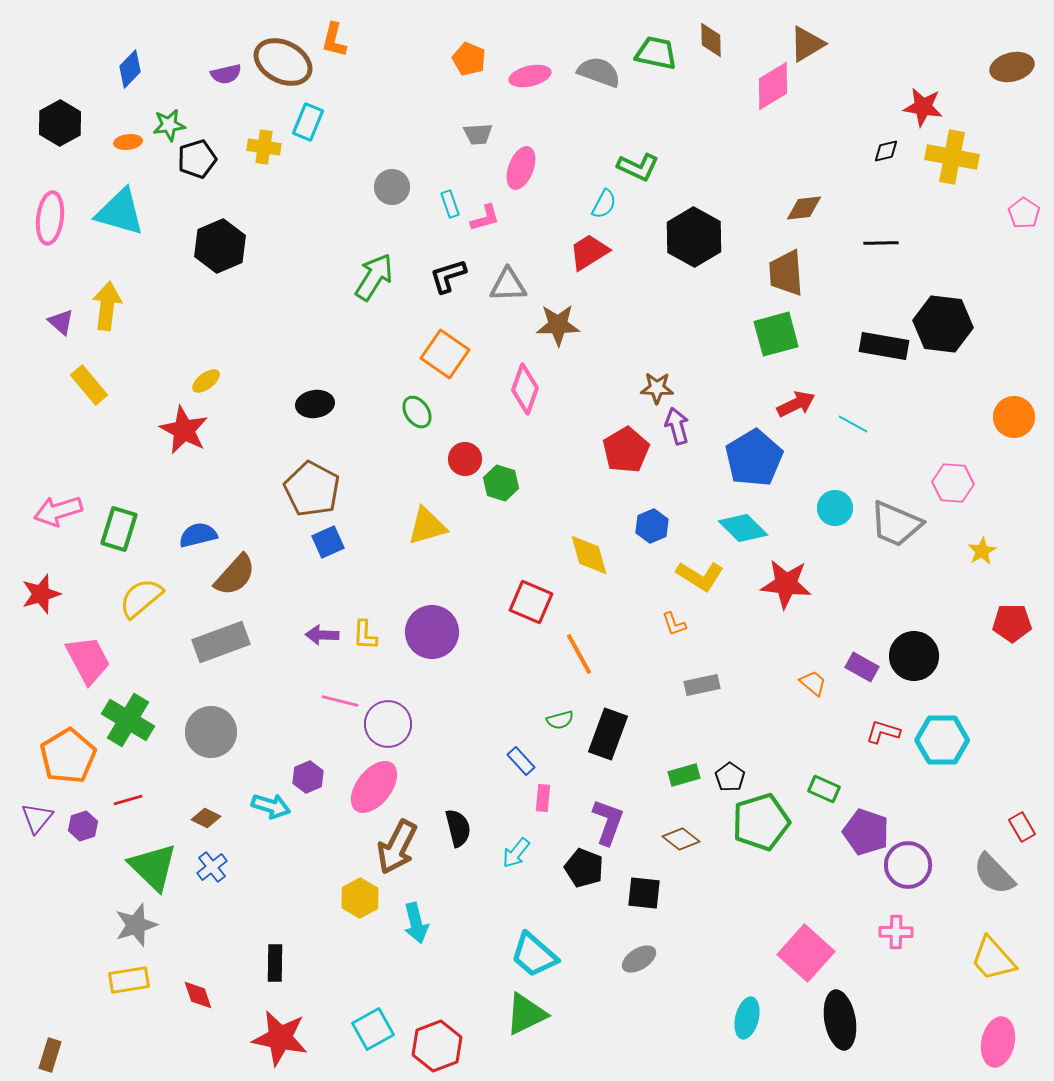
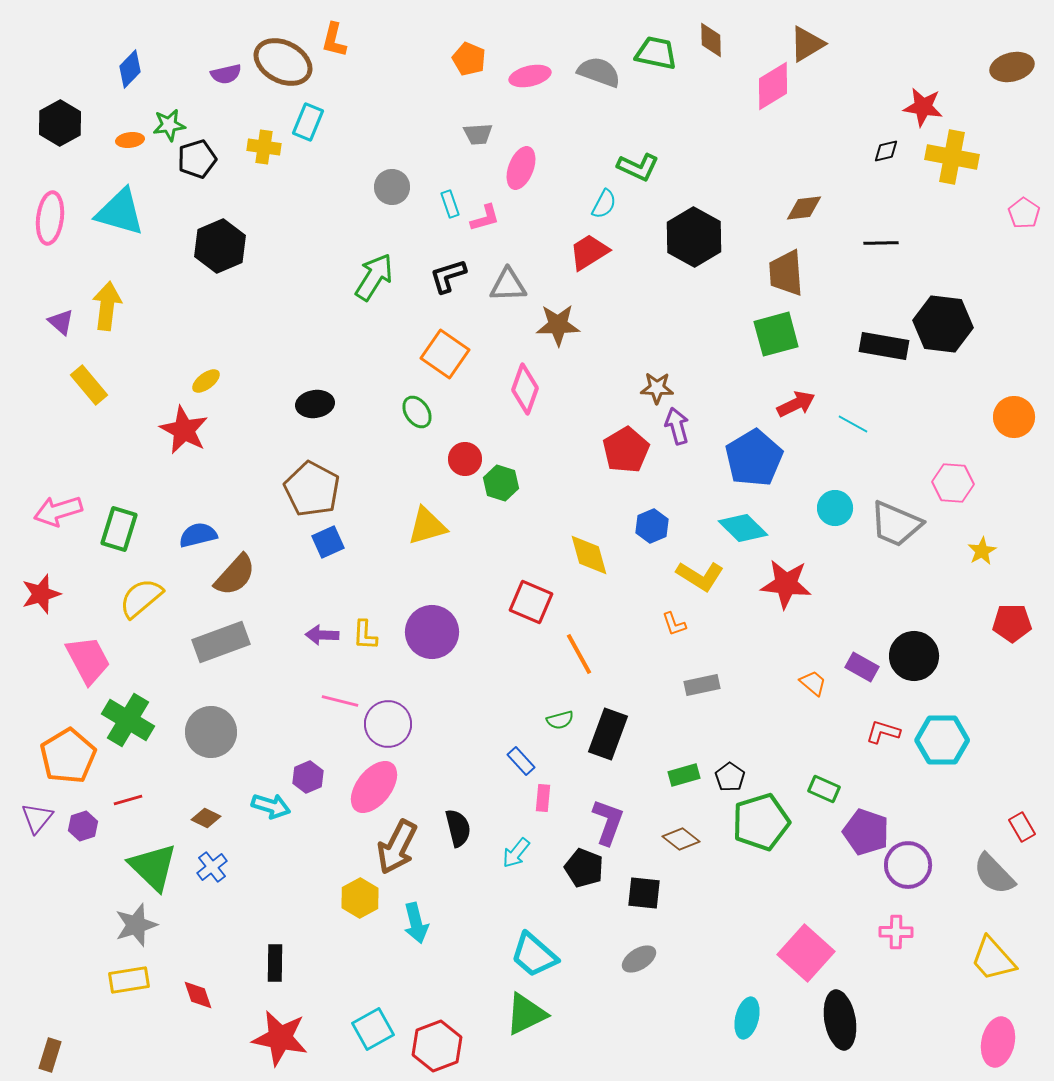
orange ellipse at (128, 142): moved 2 px right, 2 px up
